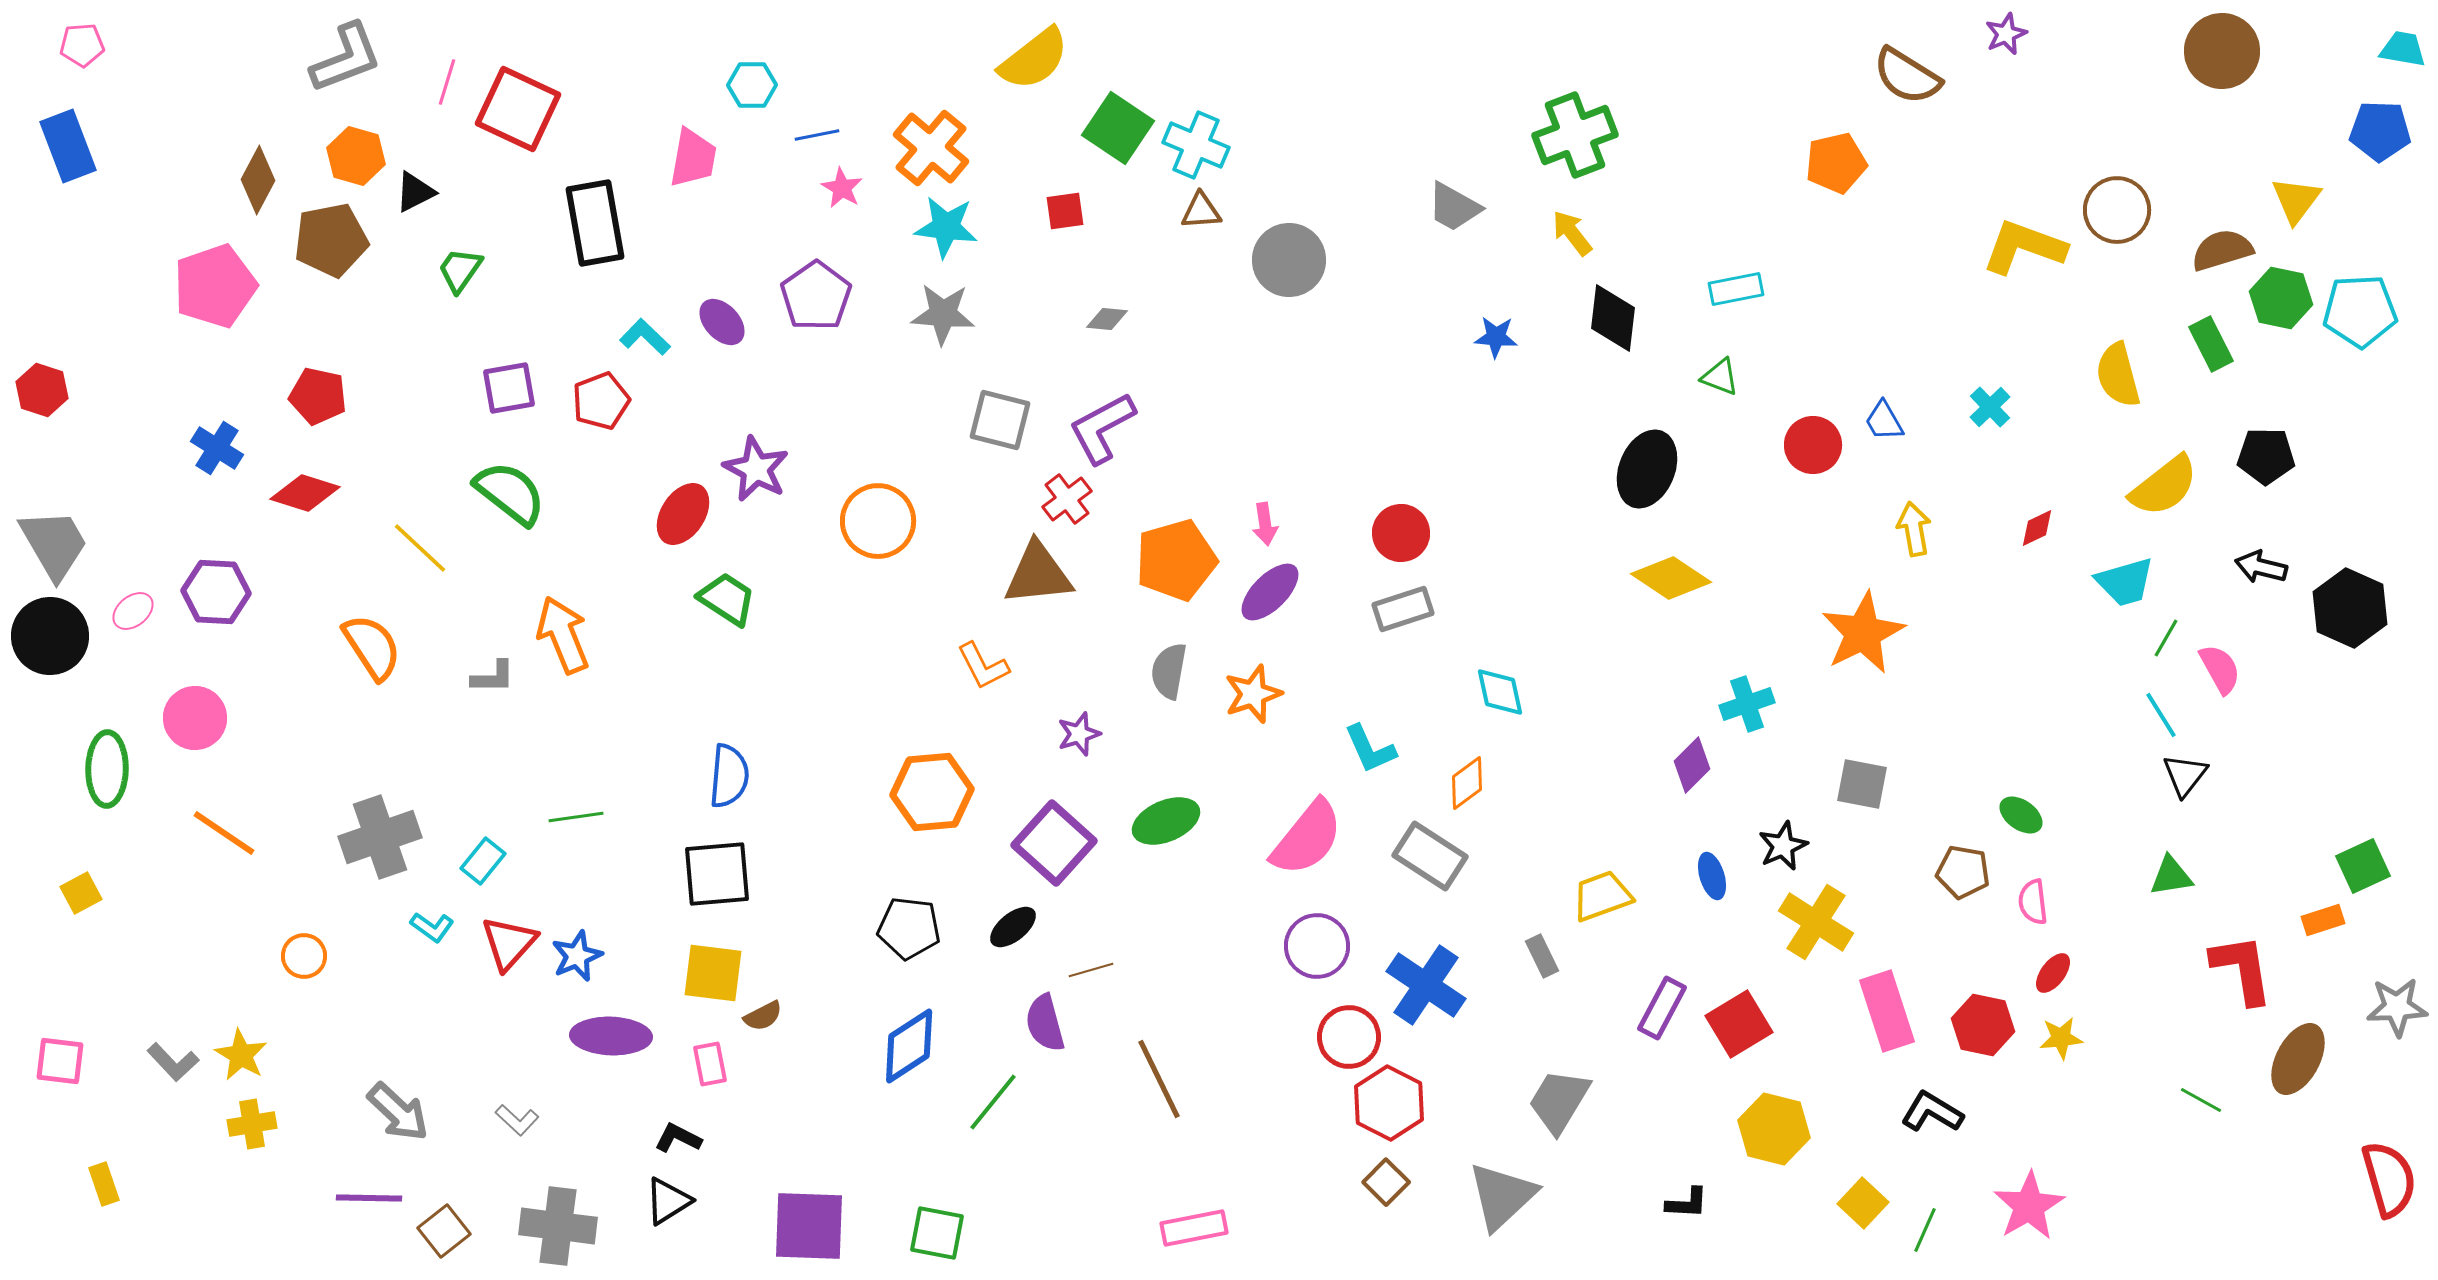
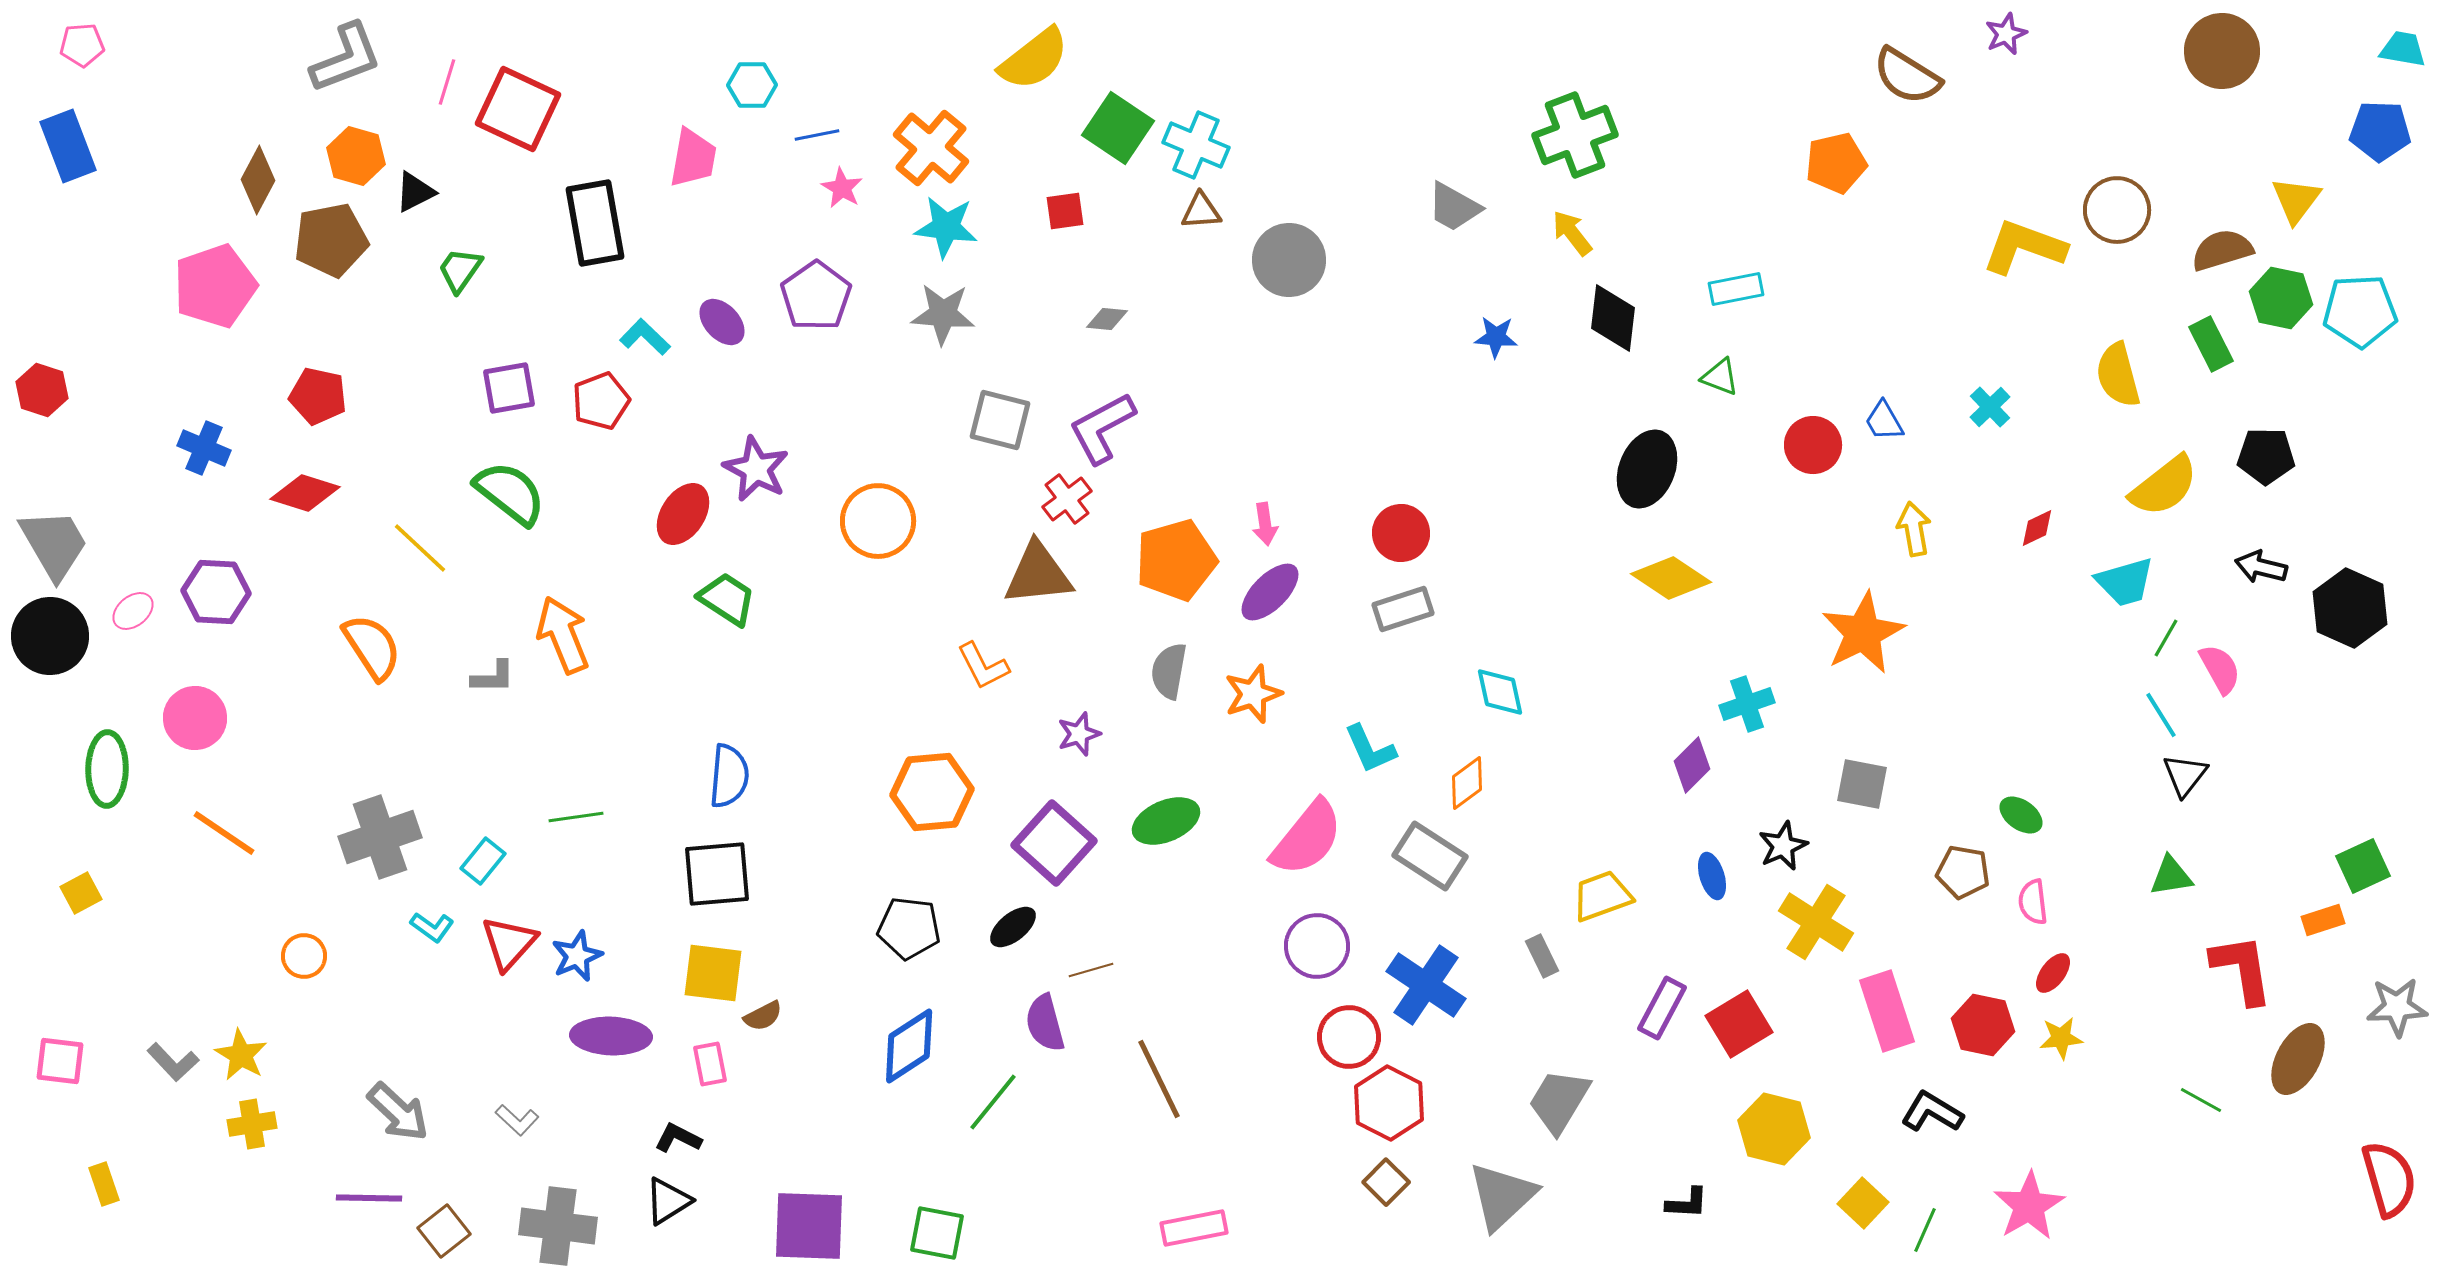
blue cross at (217, 448): moved 13 px left; rotated 9 degrees counterclockwise
